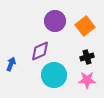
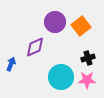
purple circle: moved 1 px down
orange square: moved 4 px left
purple diamond: moved 5 px left, 4 px up
black cross: moved 1 px right, 1 px down
cyan circle: moved 7 px right, 2 px down
